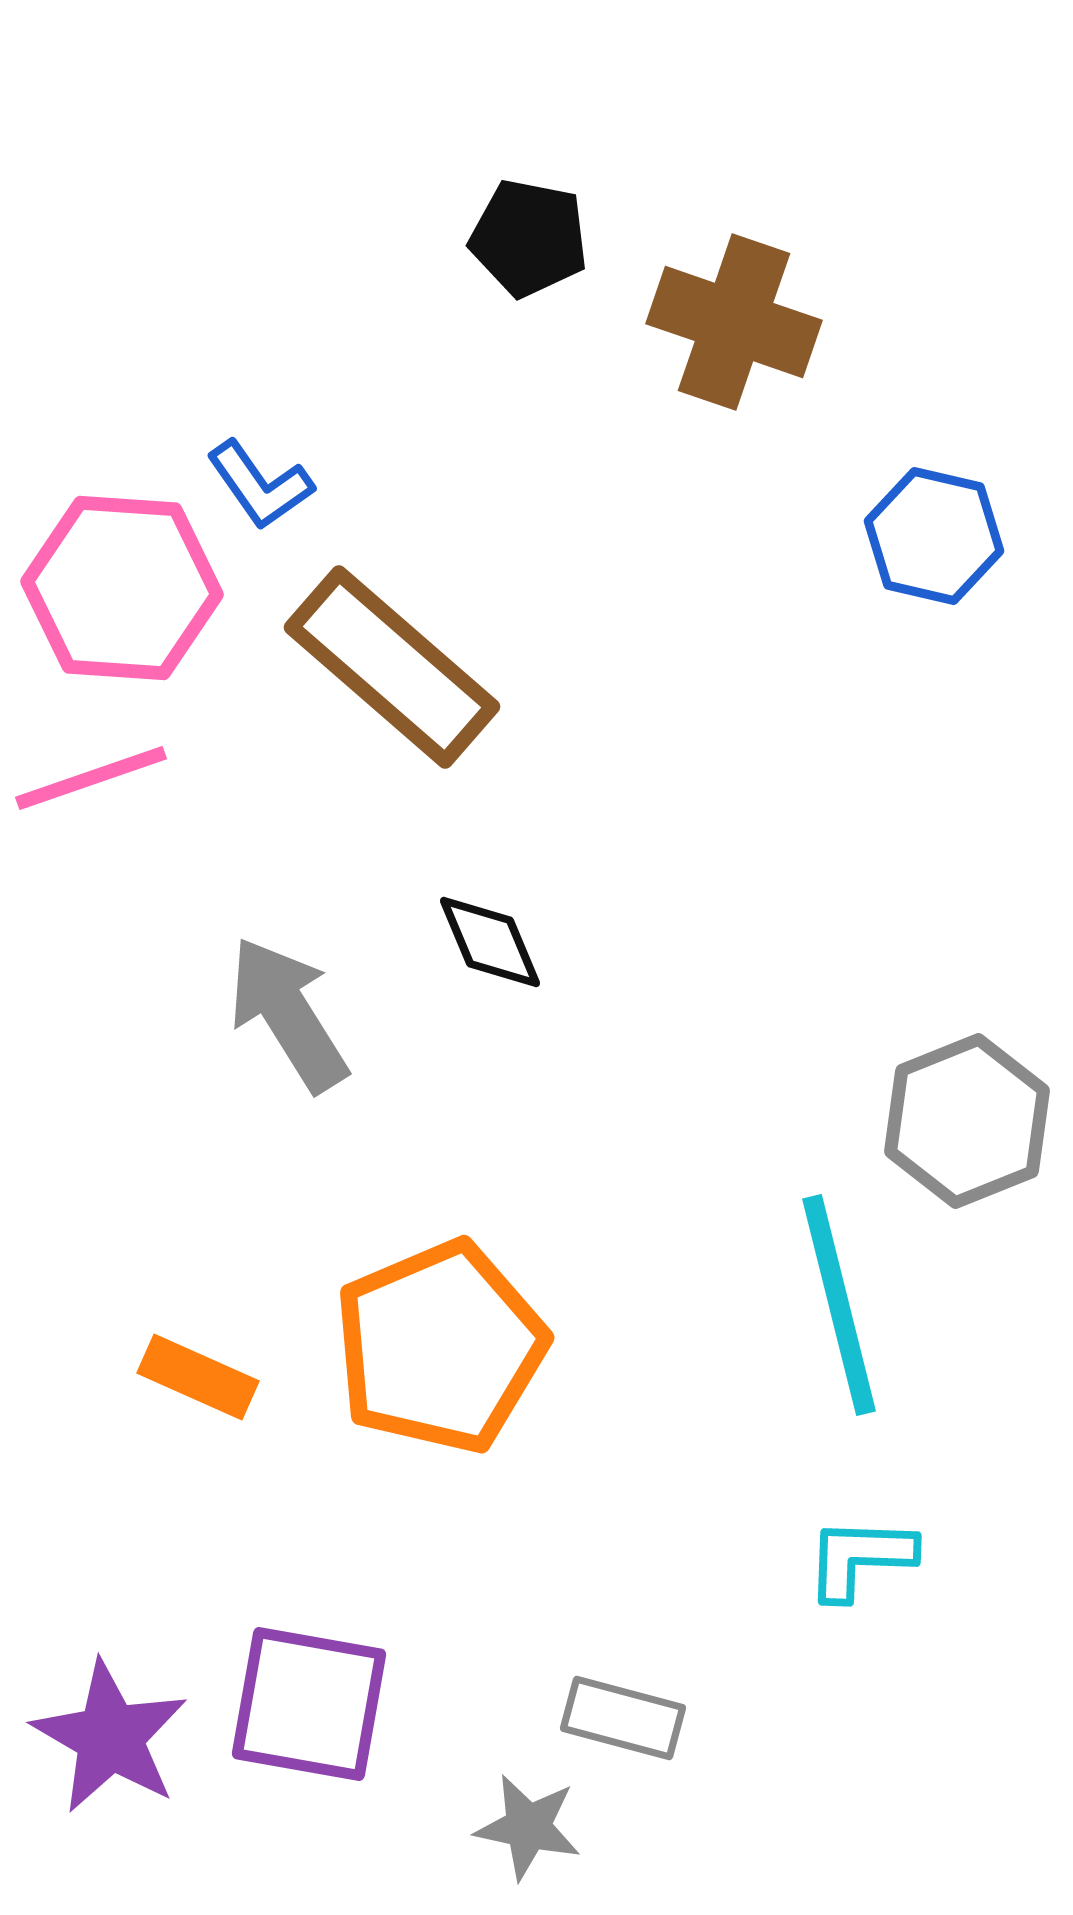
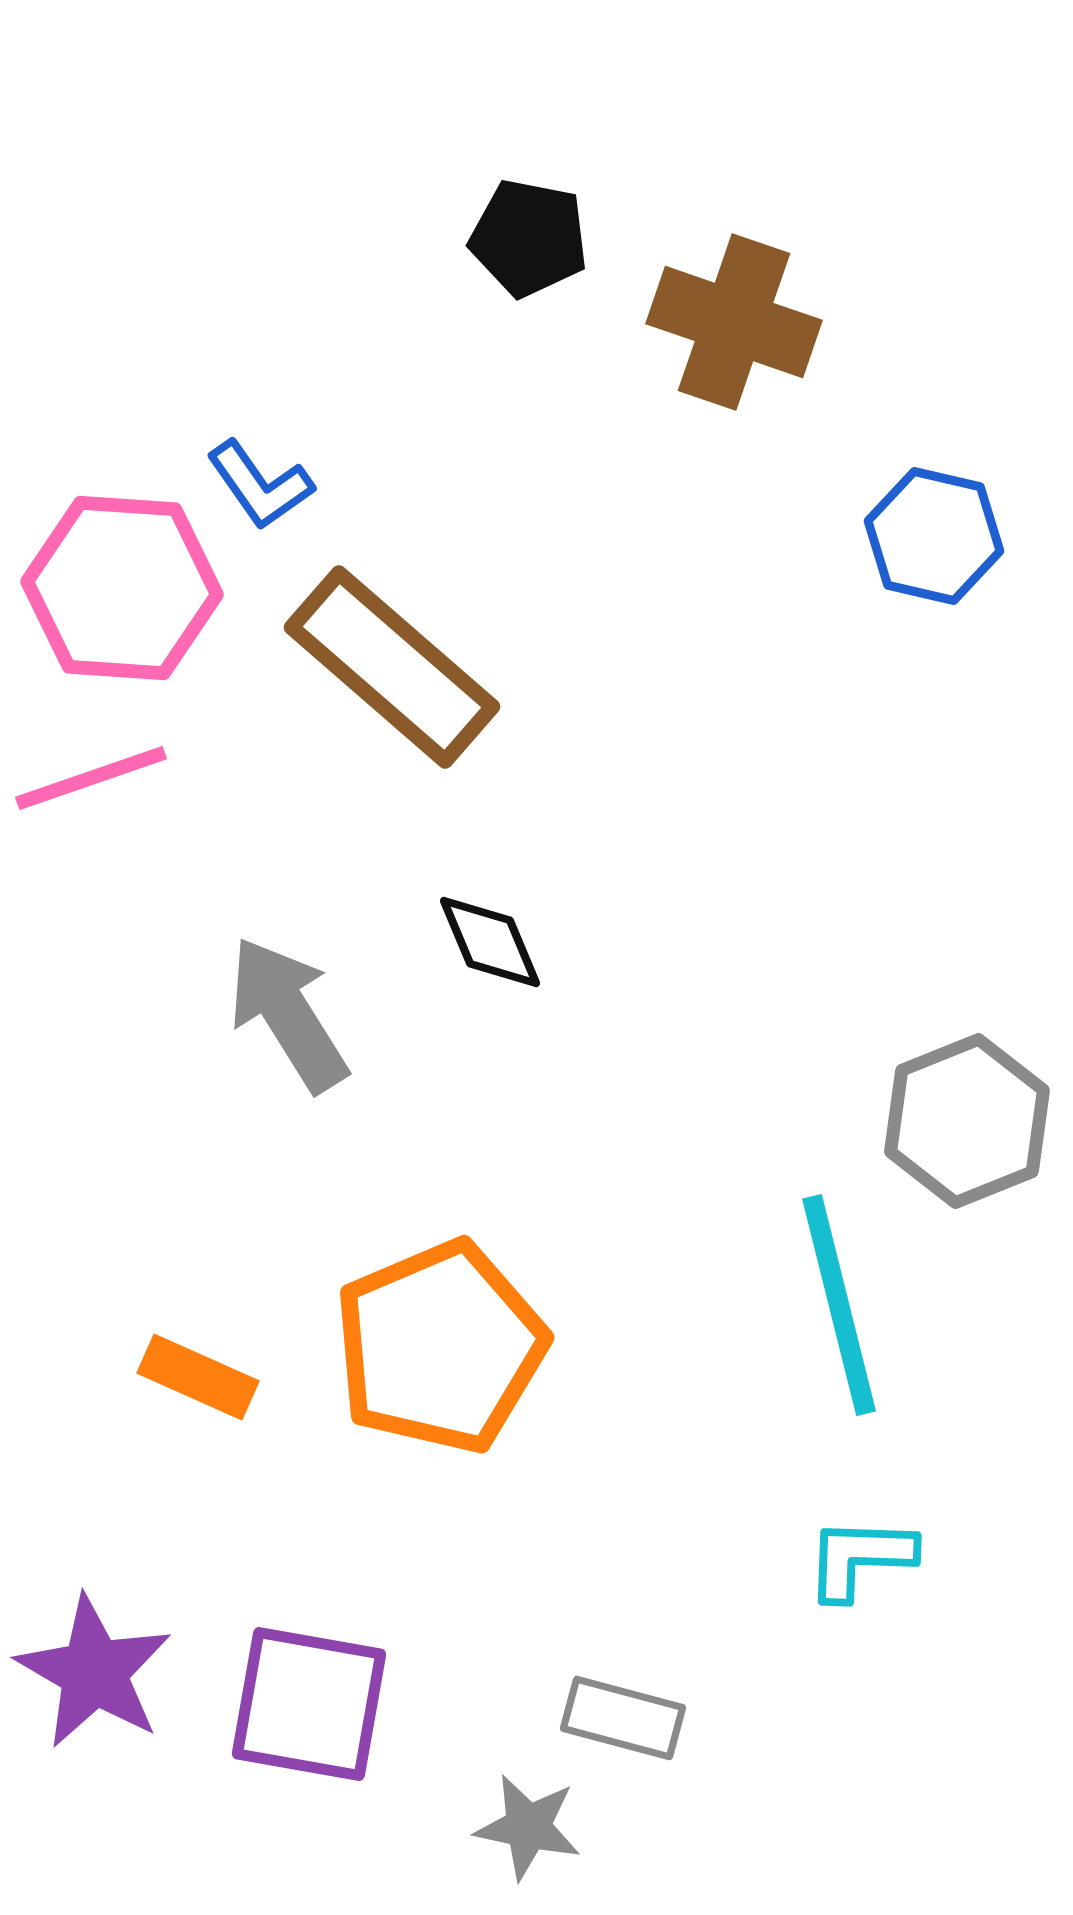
purple star: moved 16 px left, 65 px up
